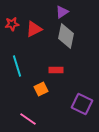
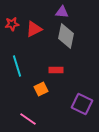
purple triangle: rotated 40 degrees clockwise
